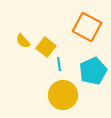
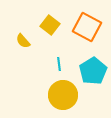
yellow square: moved 4 px right, 22 px up
cyan pentagon: rotated 8 degrees counterclockwise
